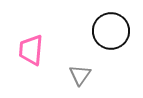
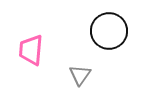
black circle: moved 2 px left
